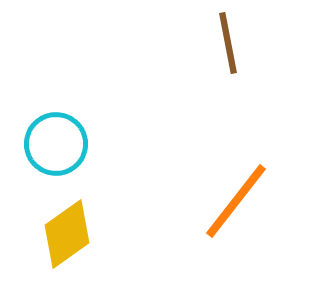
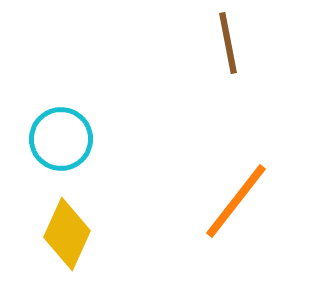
cyan circle: moved 5 px right, 5 px up
yellow diamond: rotated 30 degrees counterclockwise
